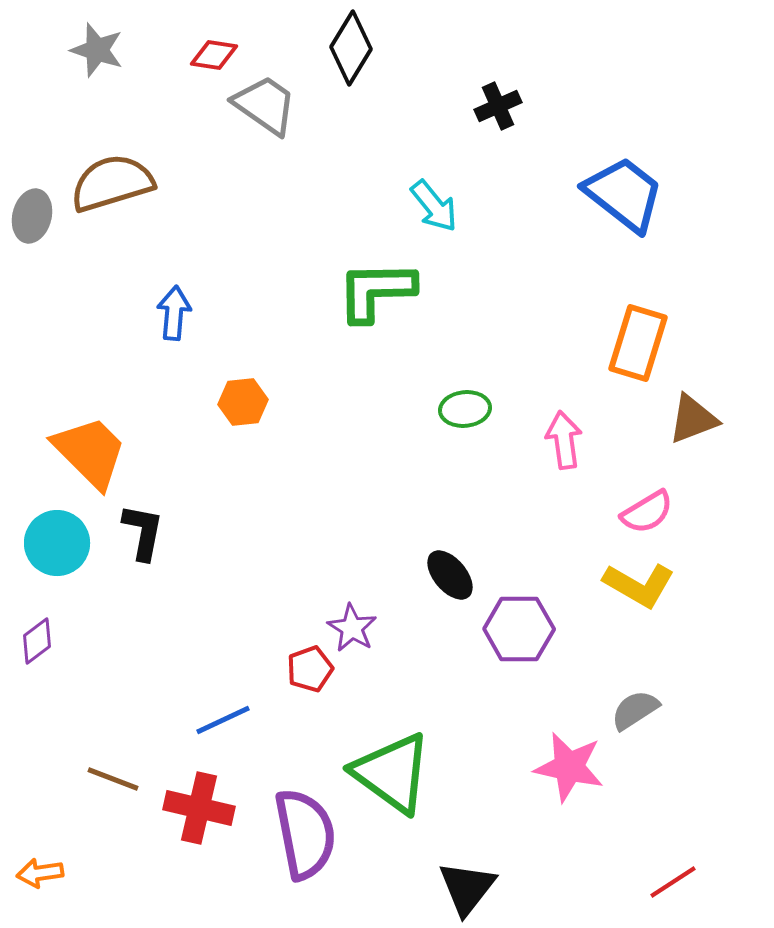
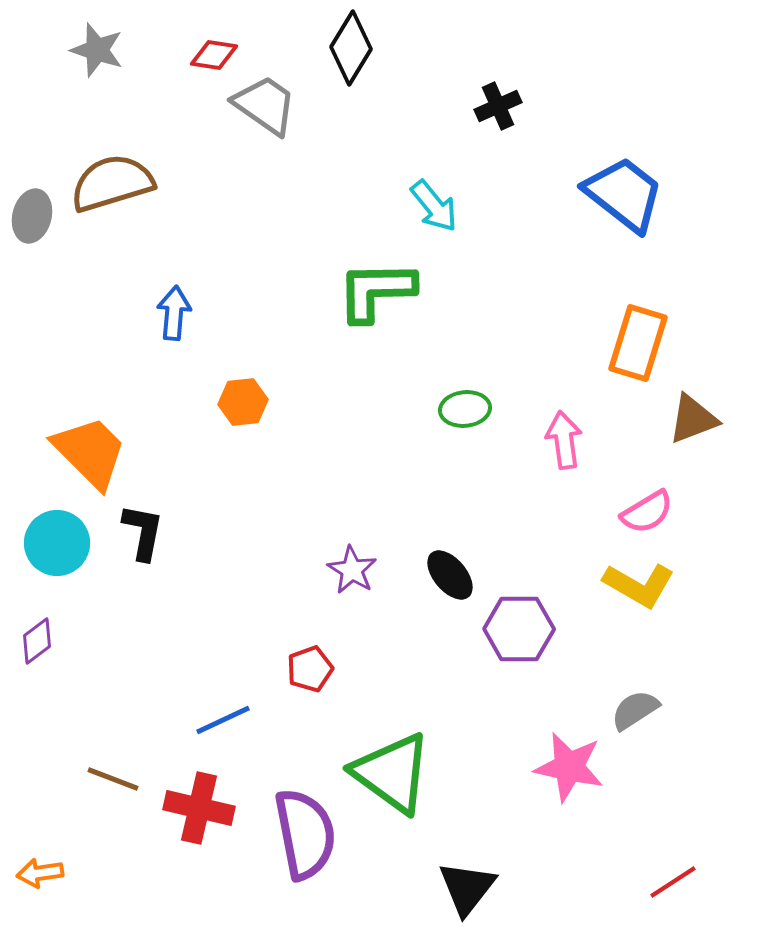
purple star: moved 58 px up
